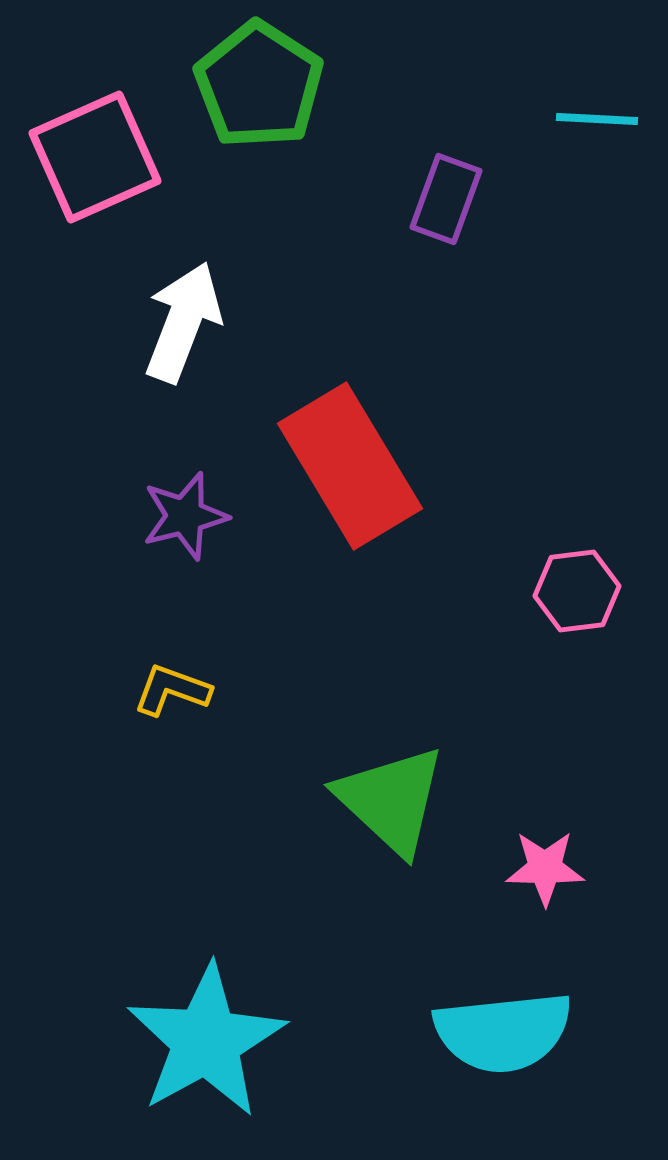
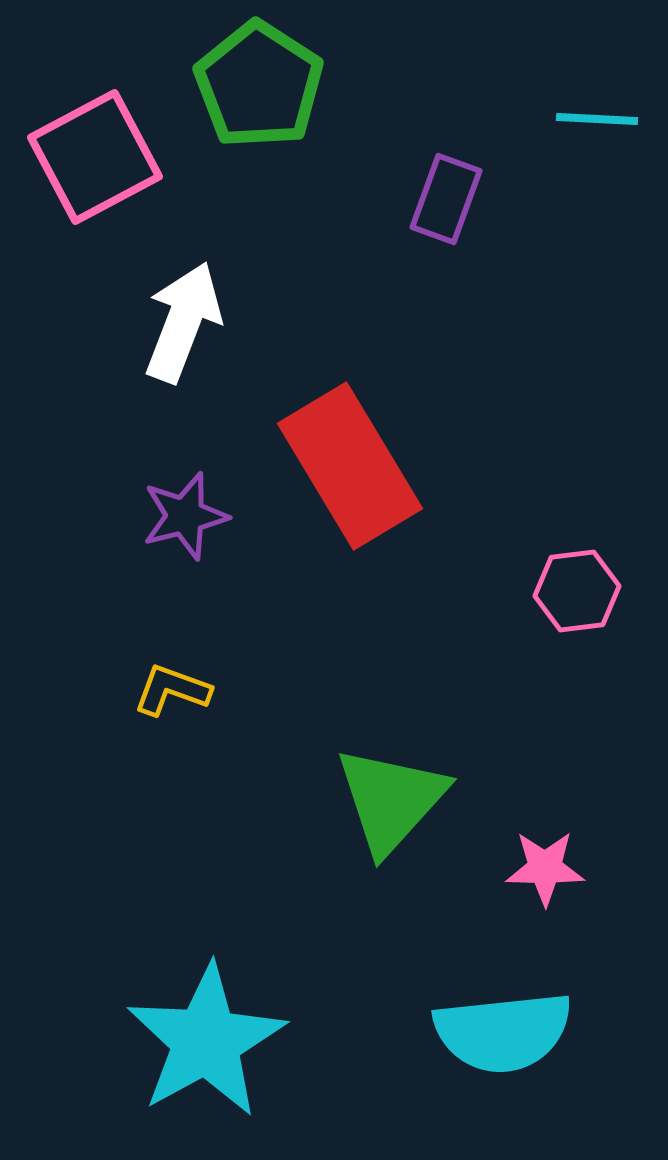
pink square: rotated 4 degrees counterclockwise
green triangle: rotated 29 degrees clockwise
